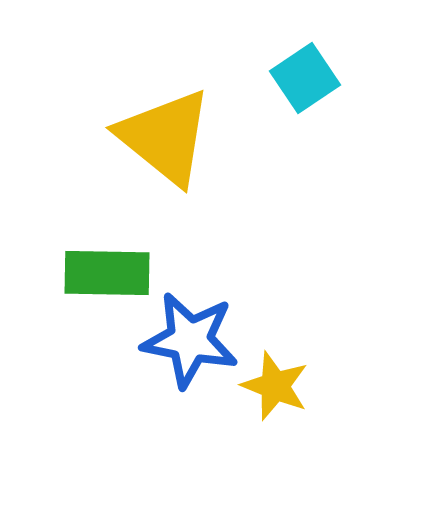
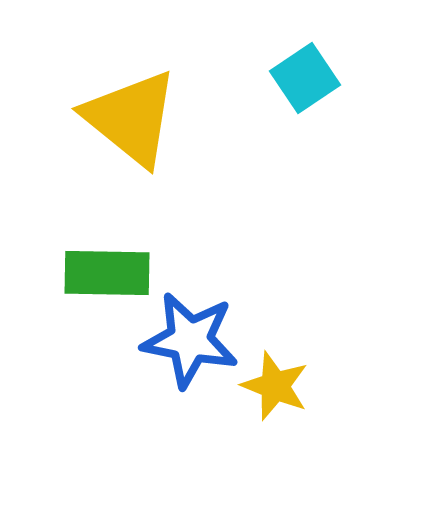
yellow triangle: moved 34 px left, 19 px up
